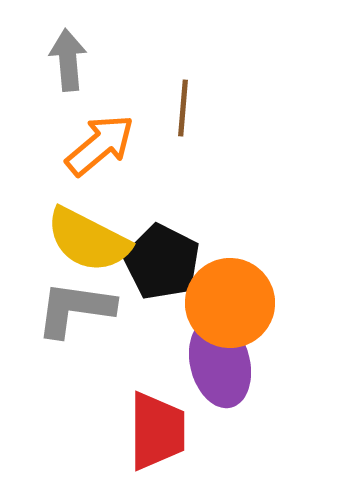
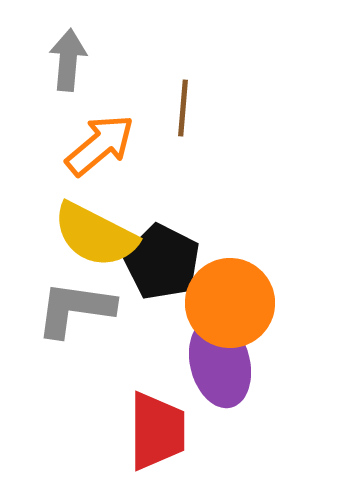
gray arrow: rotated 10 degrees clockwise
yellow semicircle: moved 7 px right, 5 px up
